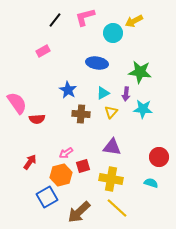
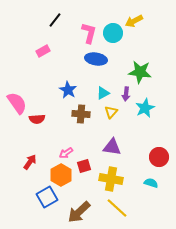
pink L-shape: moved 4 px right, 16 px down; rotated 120 degrees clockwise
blue ellipse: moved 1 px left, 4 px up
cyan star: moved 2 px right, 1 px up; rotated 30 degrees counterclockwise
red square: moved 1 px right
orange hexagon: rotated 15 degrees counterclockwise
